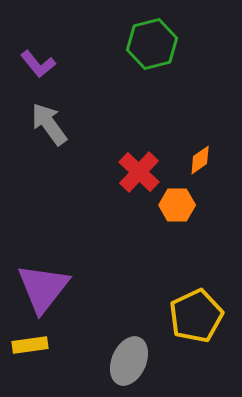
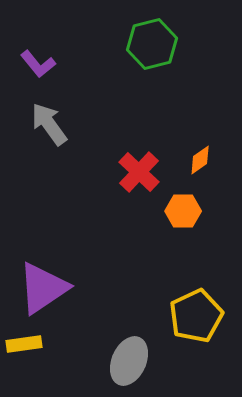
orange hexagon: moved 6 px right, 6 px down
purple triangle: rotated 18 degrees clockwise
yellow rectangle: moved 6 px left, 1 px up
